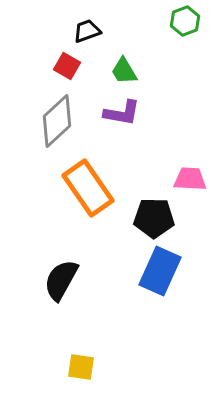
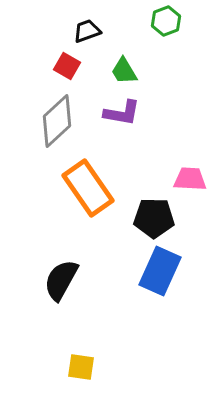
green hexagon: moved 19 px left
